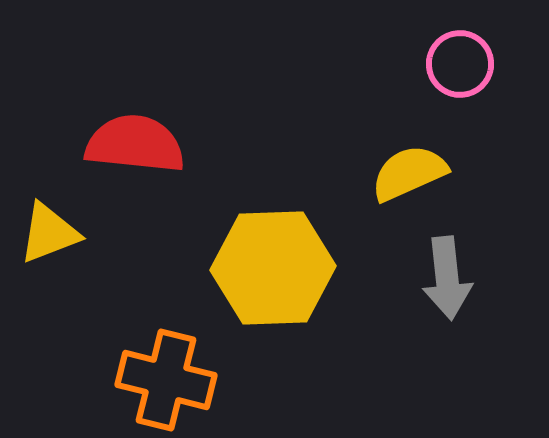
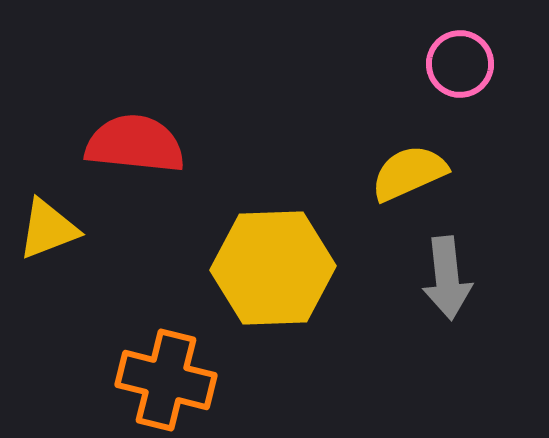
yellow triangle: moved 1 px left, 4 px up
